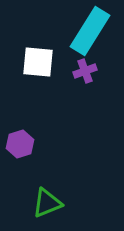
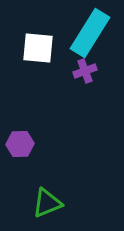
cyan rectangle: moved 2 px down
white square: moved 14 px up
purple hexagon: rotated 16 degrees clockwise
